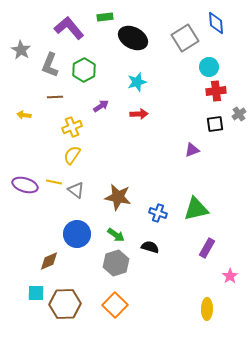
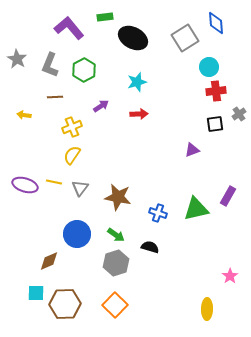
gray star: moved 4 px left, 9 px down
gray triangle: moved 4 px right, 2 px up; rotated 30 degrees clockwise
purple rectangle: moved 21 px right, 52 px up
